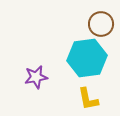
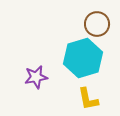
brown circle: moved 4 px left
cyan hexagon: moved 4 px left; rotated 9 degrees counterclockwise
